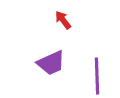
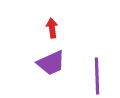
red arrow: moved 11 px left, 8 px down; rotated 30 degrees clockwise
